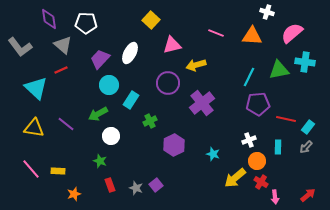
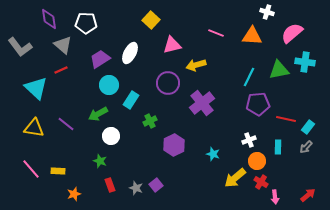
purple trapezoid at (100, 59): rotated 15 degrees clockwise
